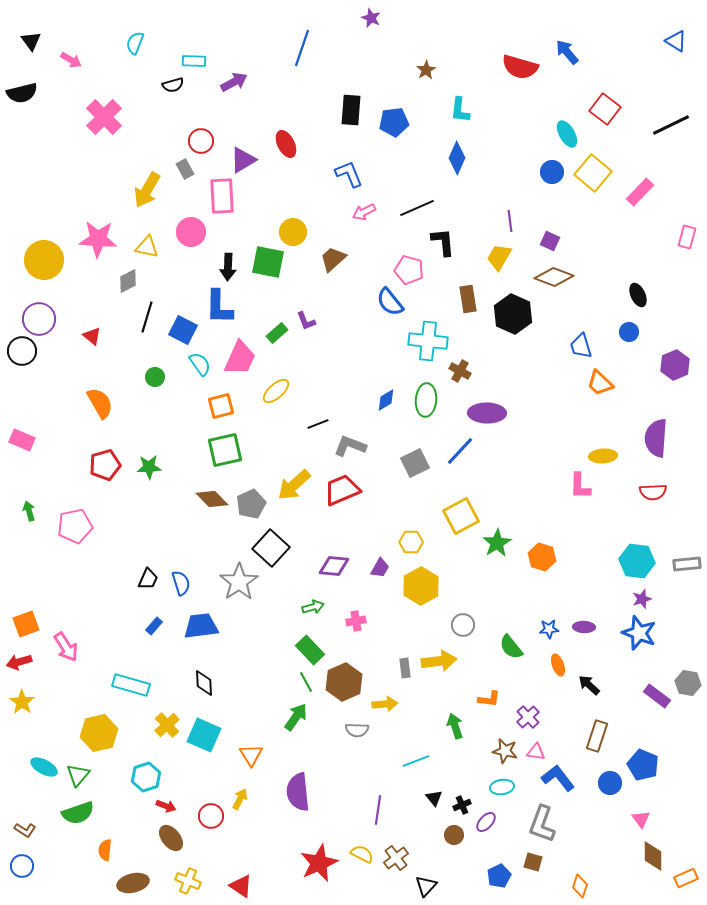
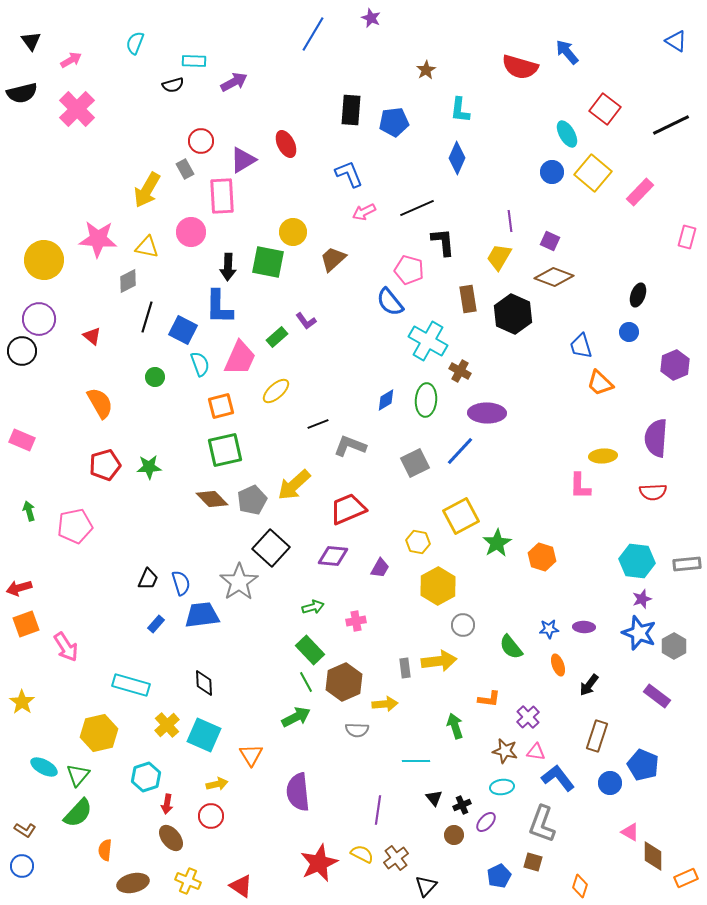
blue line at (302, 48): moved 11 px right, 14 px up; rotated 12 degrees clockwise
pink arrow at (71, 60): rotated 60 degrees counterclockwise
pink cross at (104, 117): moved 27 px left, 8 px up
black ellipse at (638, 295): rotated 45 degrees clockwise
purple L-shape at (306, 321): rotated 15 degrees counterclockwise
green rectangle at (277, 333): moved 4 px down
cyan cross at (428, 341): rotated 24 degrees clockwise
cyan semicircle at (200, 364): rotated 15 degrees clockwise
red trapezoid at (342, 490): moved 6 px right, 19 px down
gray pentagon at (251, 504): moved 1 px right, 4 px up
yellow hexagon at (411, 542): moved 7 px right; rotated 10 degrees clockwise
purple diamond at (334, 566): moved 1 px left, 10 px up
yellow hexagon at (421, 586): moved 17 px right
blue rectangle at (154, 626): moved 2 px right, 2 px up
blue trapezoid at (201, 626): moved 1 px right, 11 px up
red arrow at (19, 662): moved 74 px up
gray hexagon at (688, 683): moved 14 px left, 37 px up; rotated 20 degrees clockwise
black arrow at (589, 685): rotated 95 degrees counterclockwise
green arrow at (296, 717): rotated 28 degrees clockwise
cyan line at (416, 761): rotated 20 degrees clockwise
yellow arrow at (240, 799): moved 23 px left, 15 px up; rotated 50 degrees clockwise
red arrow at (166, 806): moved 1 px right, 2 px up; rotated 78 degrees clockwise
green semicircle at (78, 813): rotated 28 degrees counterclockwise
pink triangle at (641, 819): moved 11 px left, 13 px down; rotated 24 degrees counterclockwise
